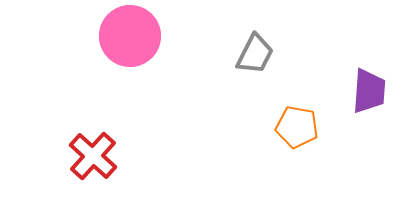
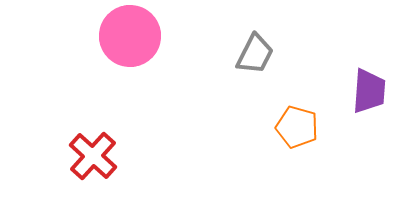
orange pentagon: rotated 6 degrees clockwise
